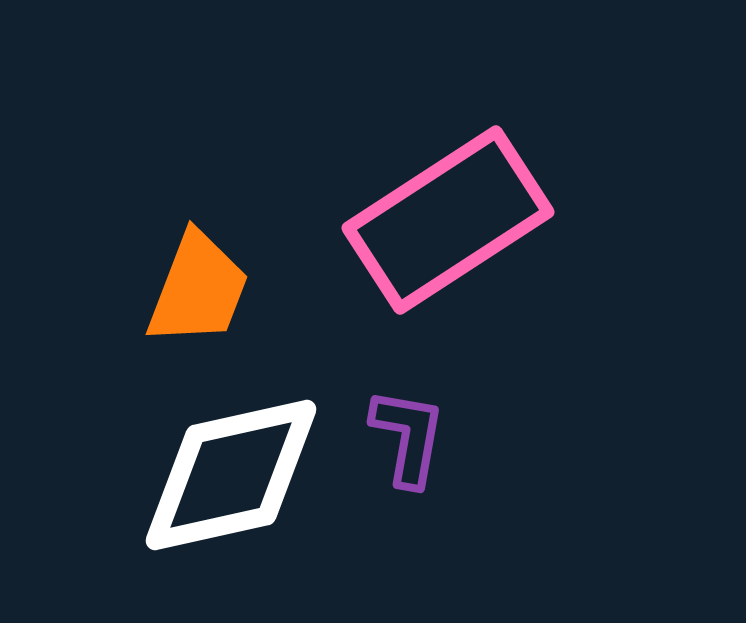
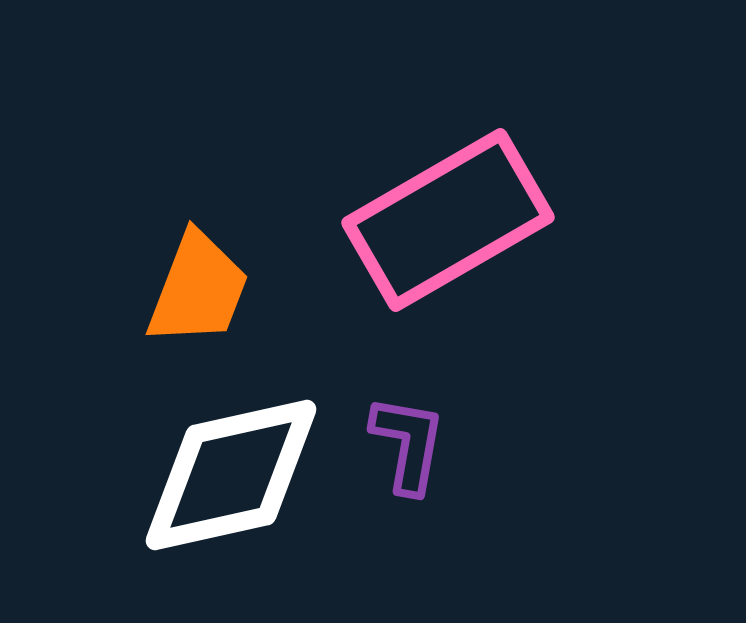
pink rectangle: rotated 3 degrees clockwise
purple L-shape: moved 7 px down
